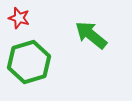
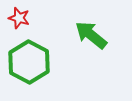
green hexagon: rotated 15 degrees counterclockwise
